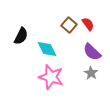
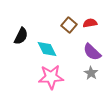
red semicircle: moved 2 px right, 1 px up; rotated 64 degrees counterclockwise
pink star: rotated 20 degrees counterclockwise
